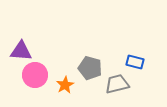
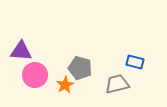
gray pentagon: moved 10 px left
